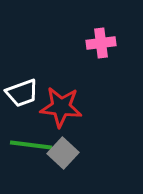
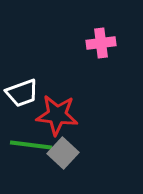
red star: moved 4 px left, 8 px down
